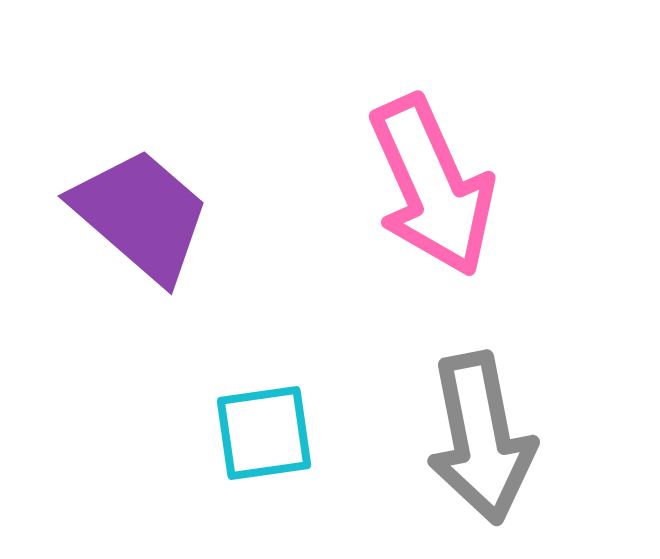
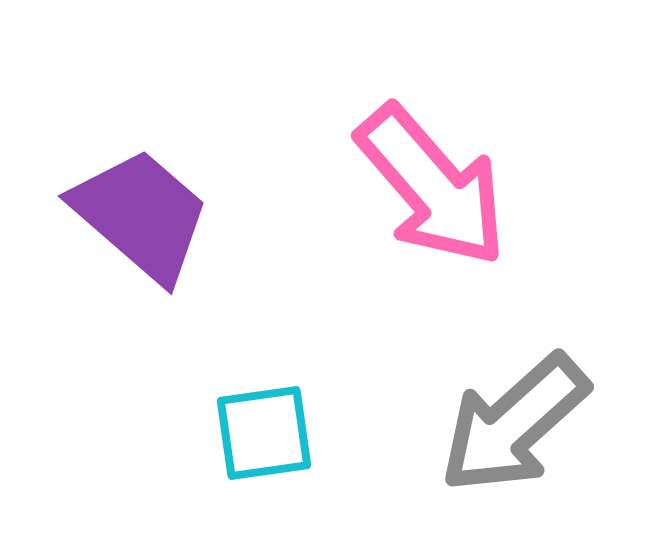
pink arrow: rotated 17 degrees counterclockwise
gray arrow: moved 33 px right, 14 px up; rotated 59 degrees clockwise
